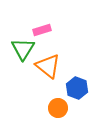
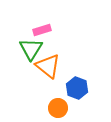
green triangle: moved 8 px right
